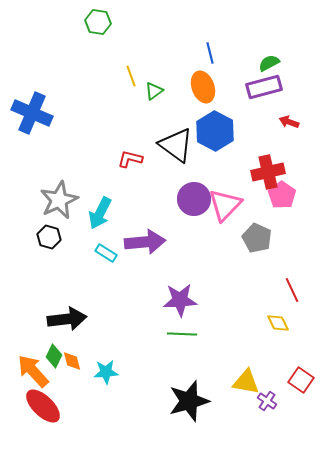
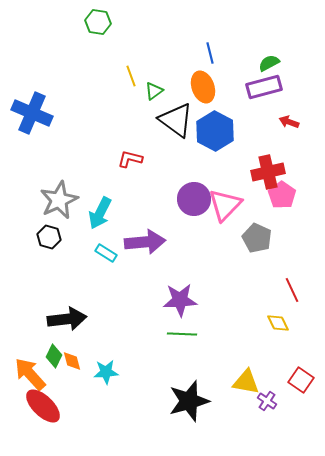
black triangle: moved 25 px up
orange arrow: moved 3 px left, 3 px down
